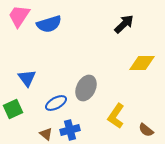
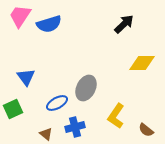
pink trapezoid: moved 1 px right
blue triangle: moved 1 px left, 1 px up
blue ellipse: moved 1 px right
blue cross: moved 5 px right, 3 px up
